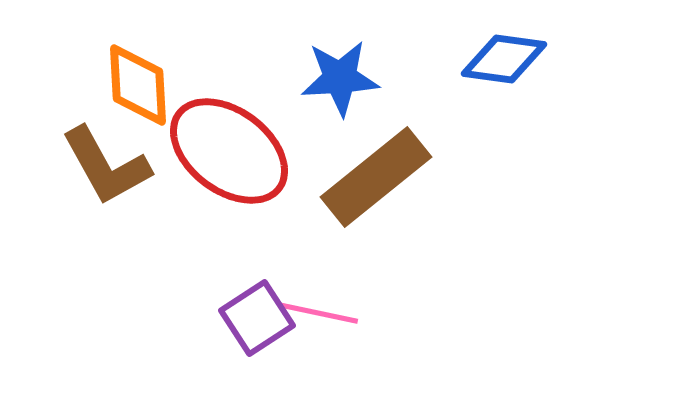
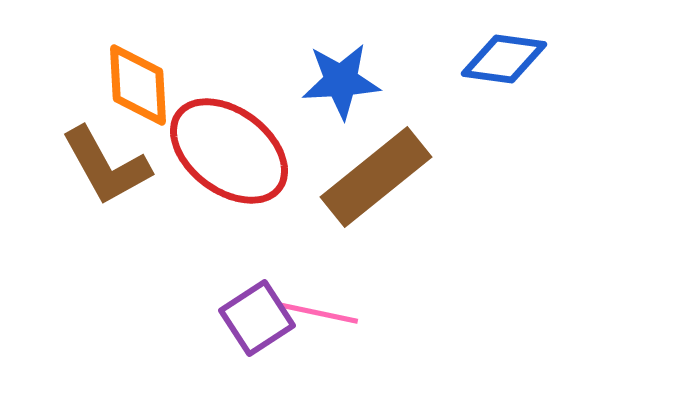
blue star: moved 1 px right, 3 px down
